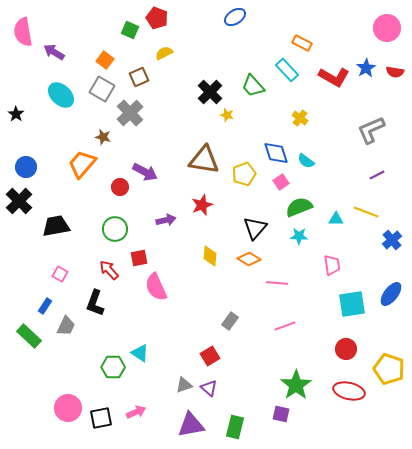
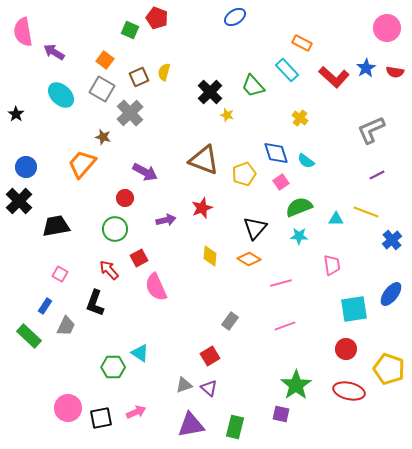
yellow semicircle at (164, 53): moved 19 px down; rotated 48 degrees counterclockwise
red L-shape at (334, 77): rotated 12 degrees clockwise
brown triangle at (204, 160): rotated 12 degrees clockwise
red circle at (120, 187): moved 5 px right, 11 px down
red star at (202, 205): moved 3 px down
red square at (139, 258): rotated 18 degrees counterclockwise
pink line at (277, 283): moved 4 px right; rotated 20 degrees counterclockwise
cyan square at (352, 304): moved 2 px right, 5 px down
